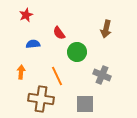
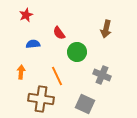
gray square: rotated 24 degrees clockwise
